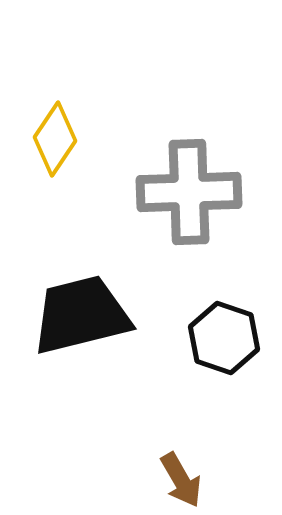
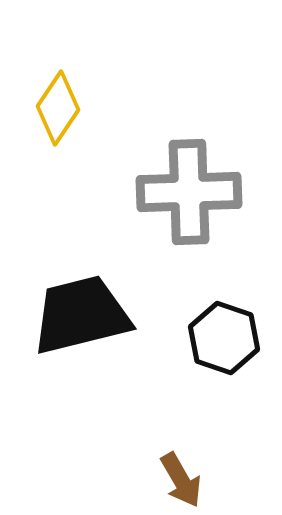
yellow diamond: moved 3 px right, 31 px up
